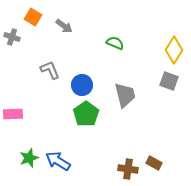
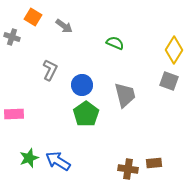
gray L-shape: rotated 50 degrees clockwise
pink rectangle: moved 1 px right
brown rectangle: rotated 35 degrees counterclockwise
